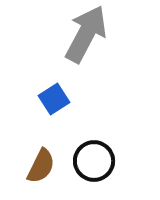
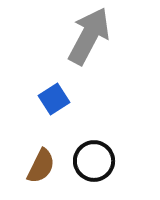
gray arrow: moved 3 px right, 2 px down
